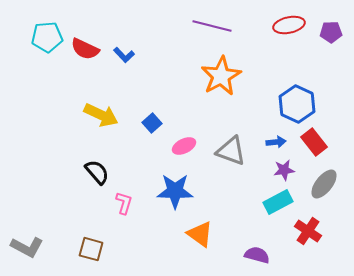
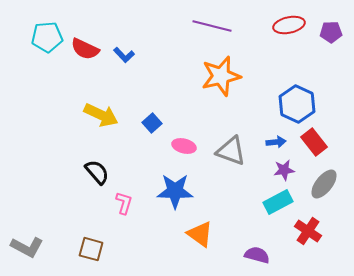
orange star: rotated 15 degrees clockwise
pink ellipse: rotated 40 degrees clockwise
